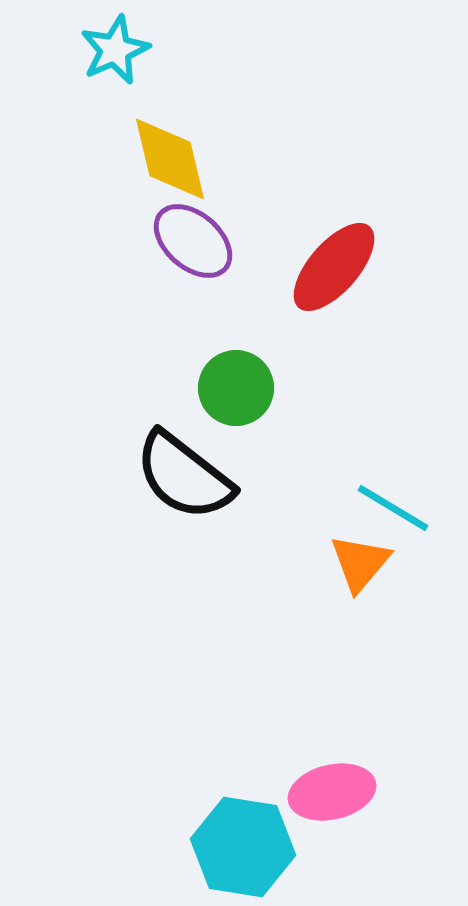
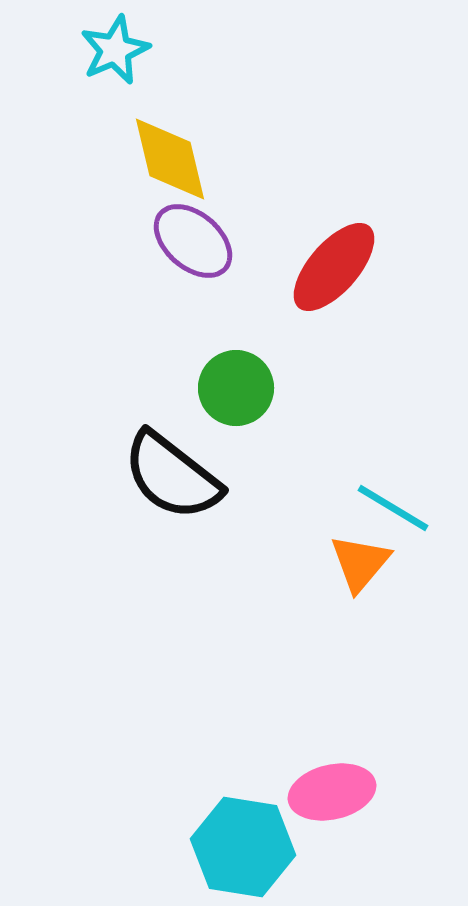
black semicircle: moved 12 px left
